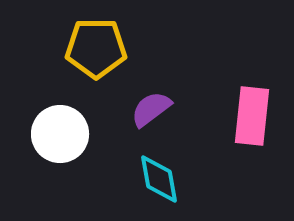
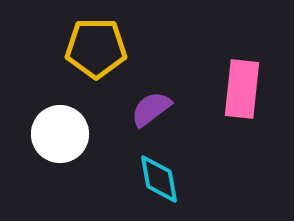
pink rectangle: moved 10 px left, 27 px up
